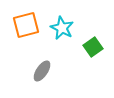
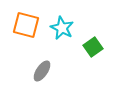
orange square: rotated 28 degrees clockwise
